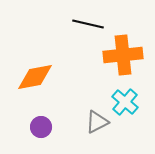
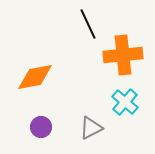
black line: rotated 52 degrees clockwise
gray triangle: moved 6 px left, 6 px down
